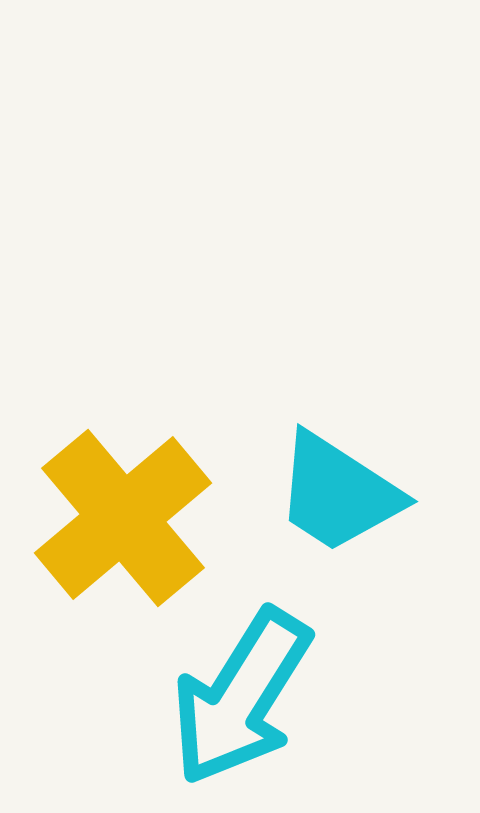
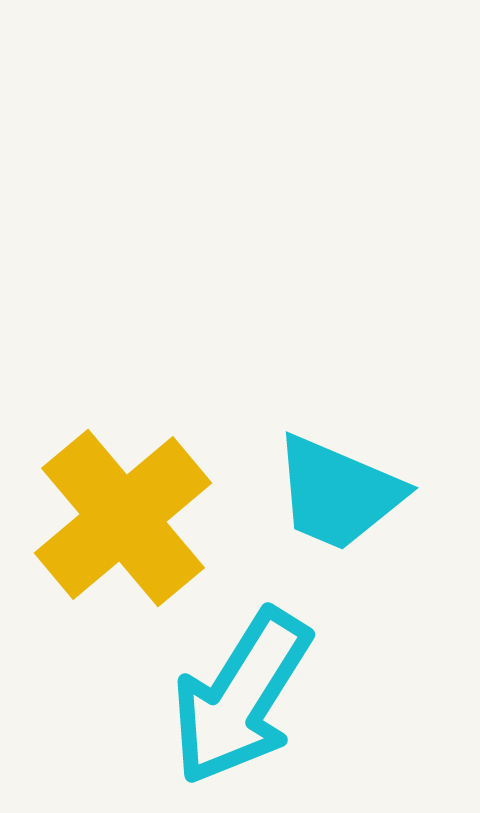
cyan trapezoid: rotated 10 degrees counterclockwise
